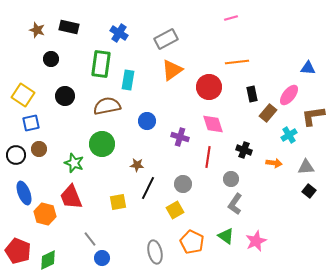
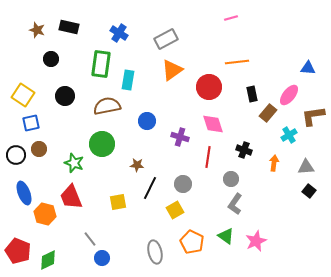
orange arrow at (274, 163): rotated 91 degrees counterclockwise
black line at (148, 188): moved 2 px right
